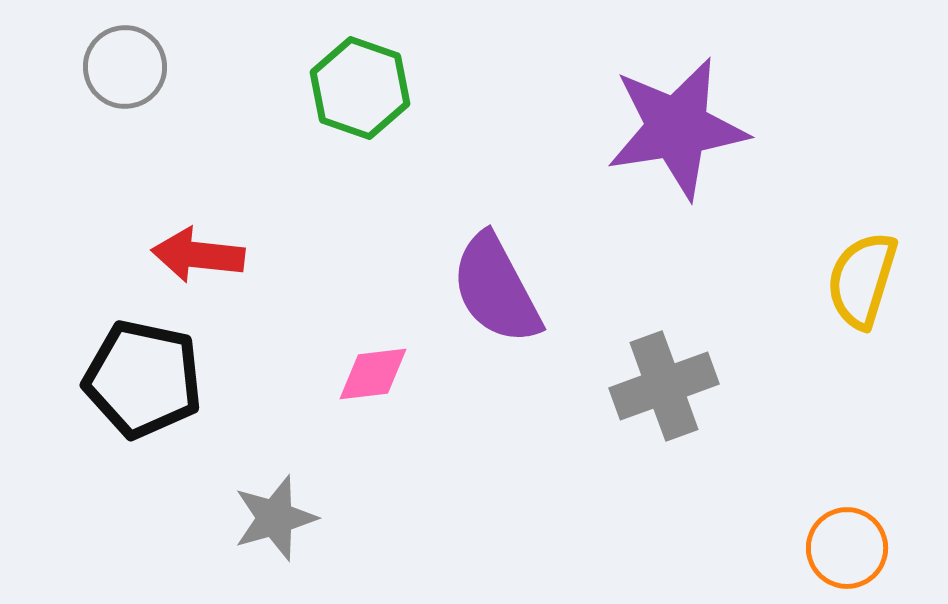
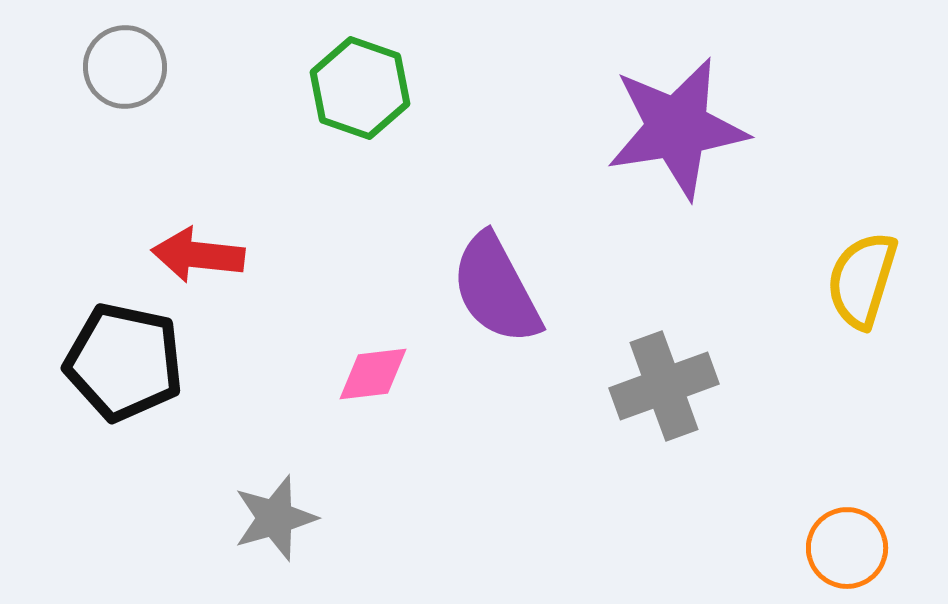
black pentagon: moved 19 px left, 17 px up
